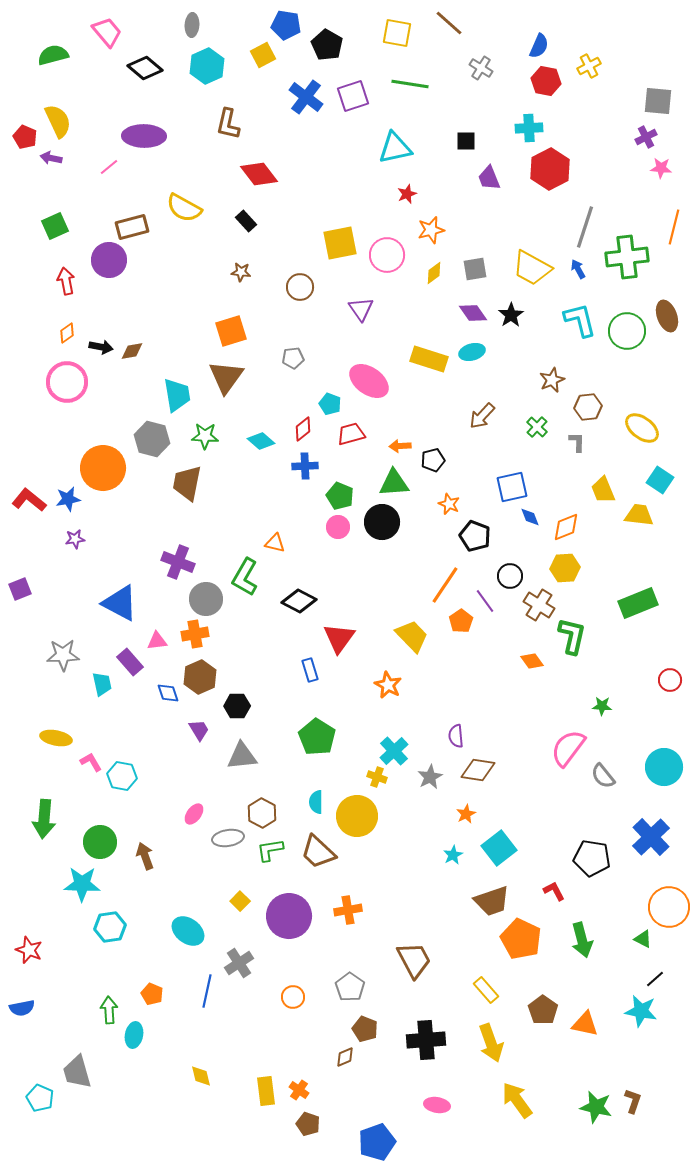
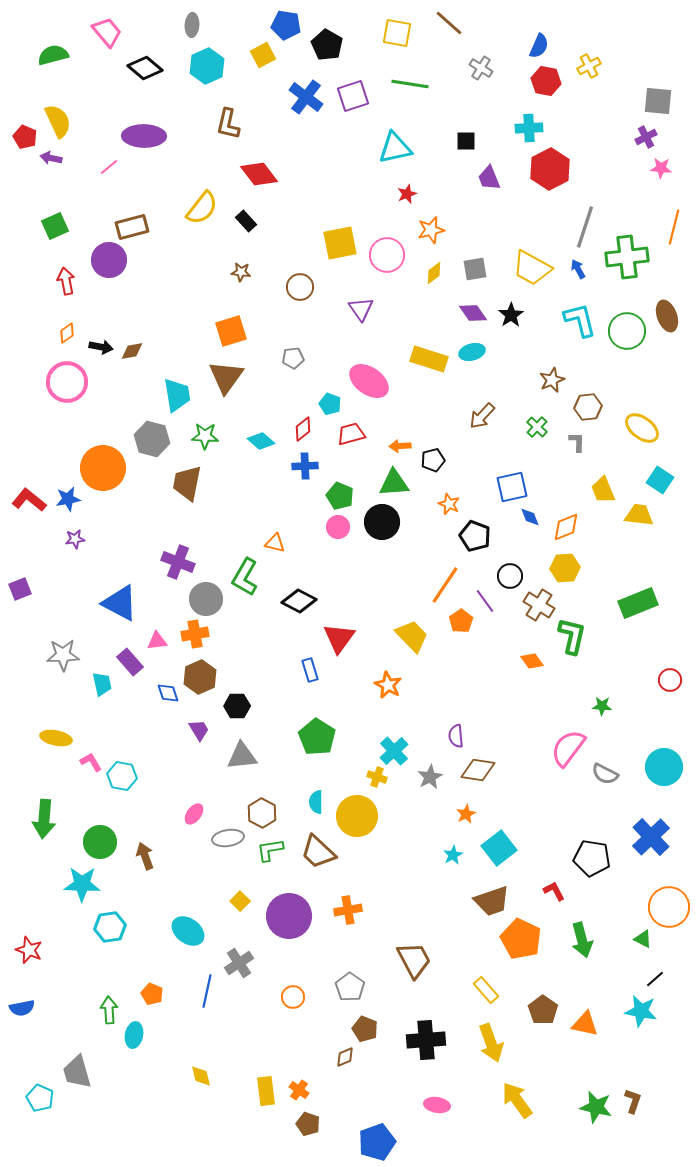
yellow semicircle at (184, 208): moved 18 px right; rotated 81 degrees counterclockwise
gray semicircle at (603, 776): moved 2 px right, 2 px up; rotated 24 degrees counterclockwise
